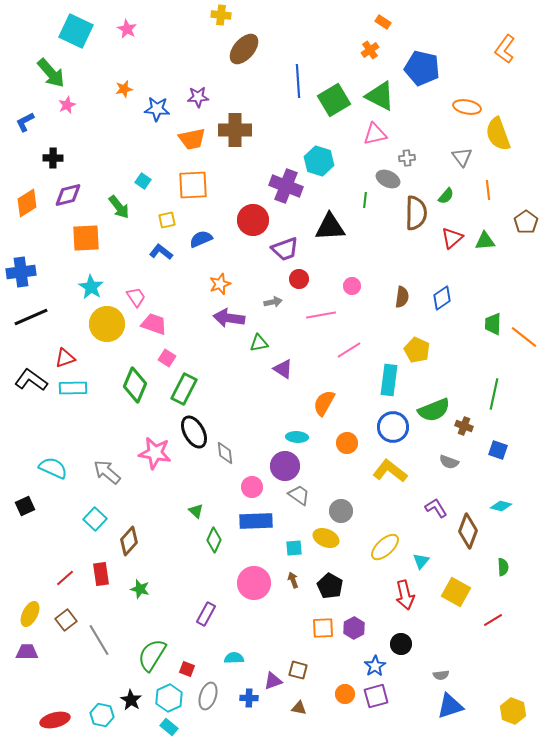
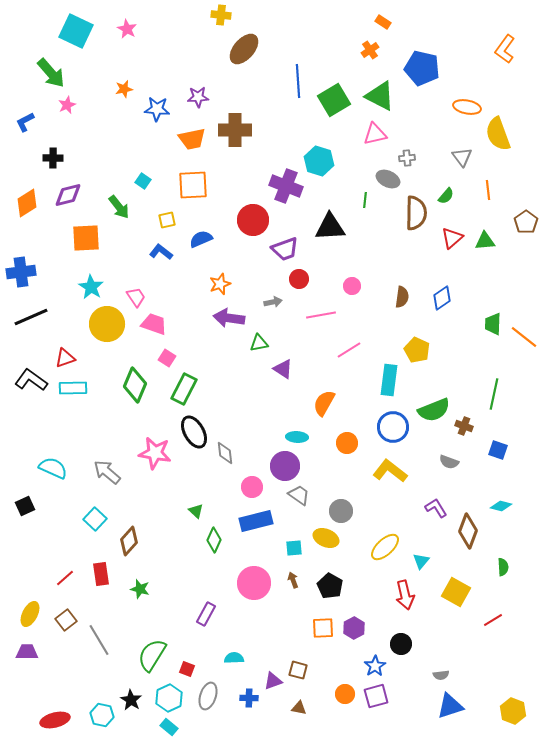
blue rectangle at (256, 521): rotated 12 degrees counterclockwise
